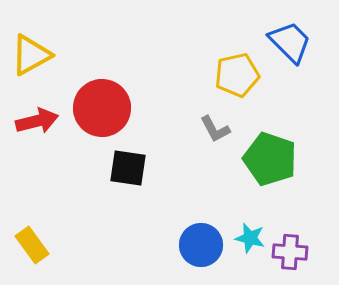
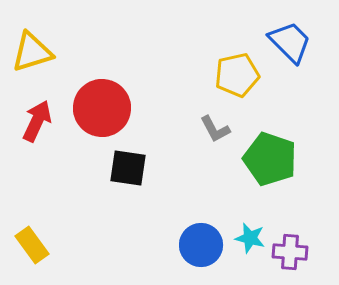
yellow triangle: moved 1 px right, 3 px up; rotated 12 degrees clockwise
red arrow: rotated 51 degrees counterclockwise
